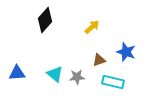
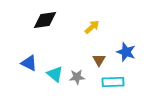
black diamond: rotated 40 degrees clockwise
brown triangle: rotated 40 degrees counterclockwise
blue triangle: moved 12 px right, 10 px up; rotated 30 degrees clockwise
cyan rectangle: rotated 15 degrees counterclockwise
